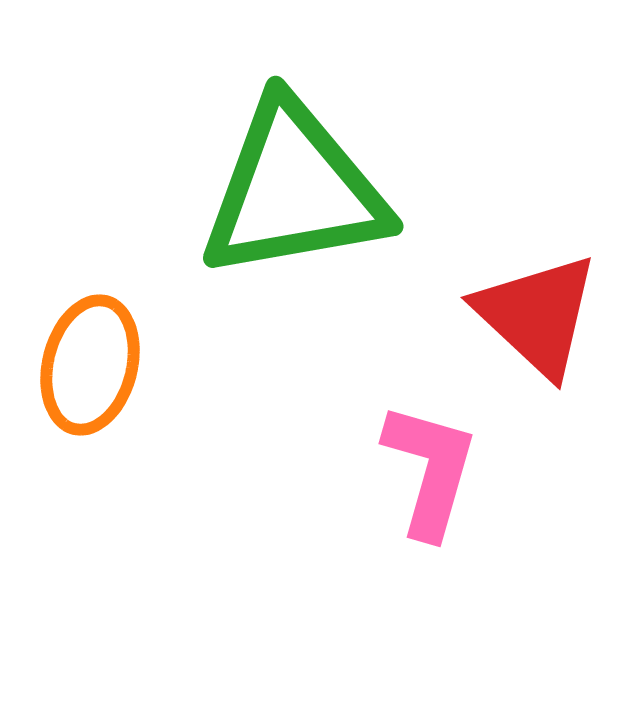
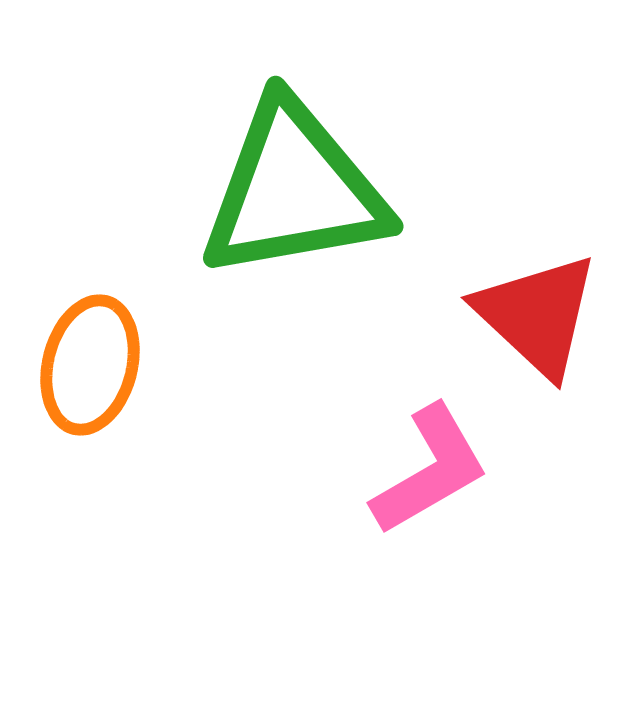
pink L-shape: rotated 44 degrees clockwise
